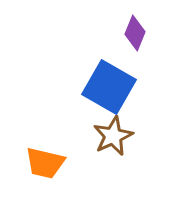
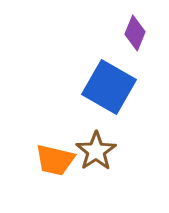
brown star: moved 17 px left, 15 px down; rotated 9 degrees counterclockwise
orange trapezoid: moved 10 px right, 3 px up
